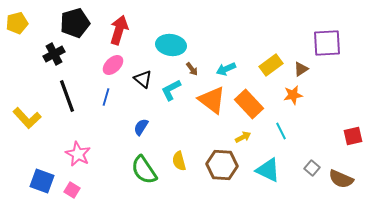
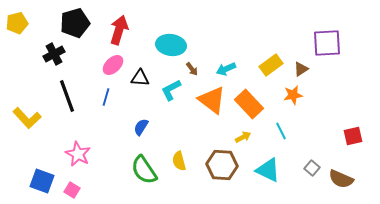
black triangle: moved 3 px left, 1 px up; rotated 36 degrees counterclockwise
